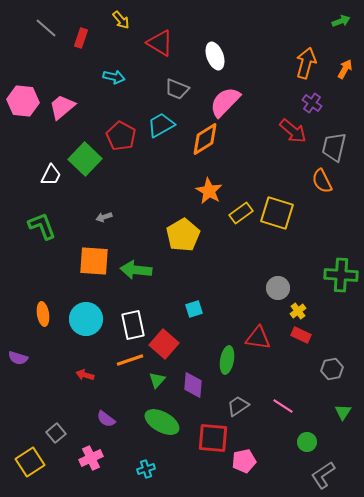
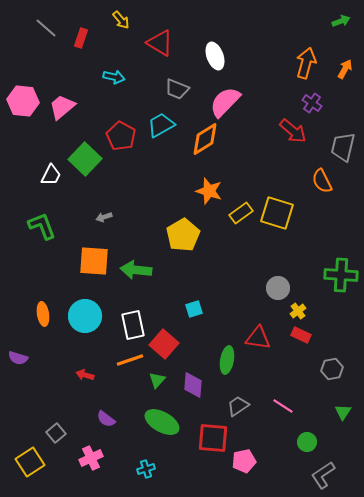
gray trapezoid at (334, 147): moved 9 px right
orange star at (209, 191): rotated 12 degrees counterclockwise
cyan circle at (86, 319): moved 1 px left, 3 px up
